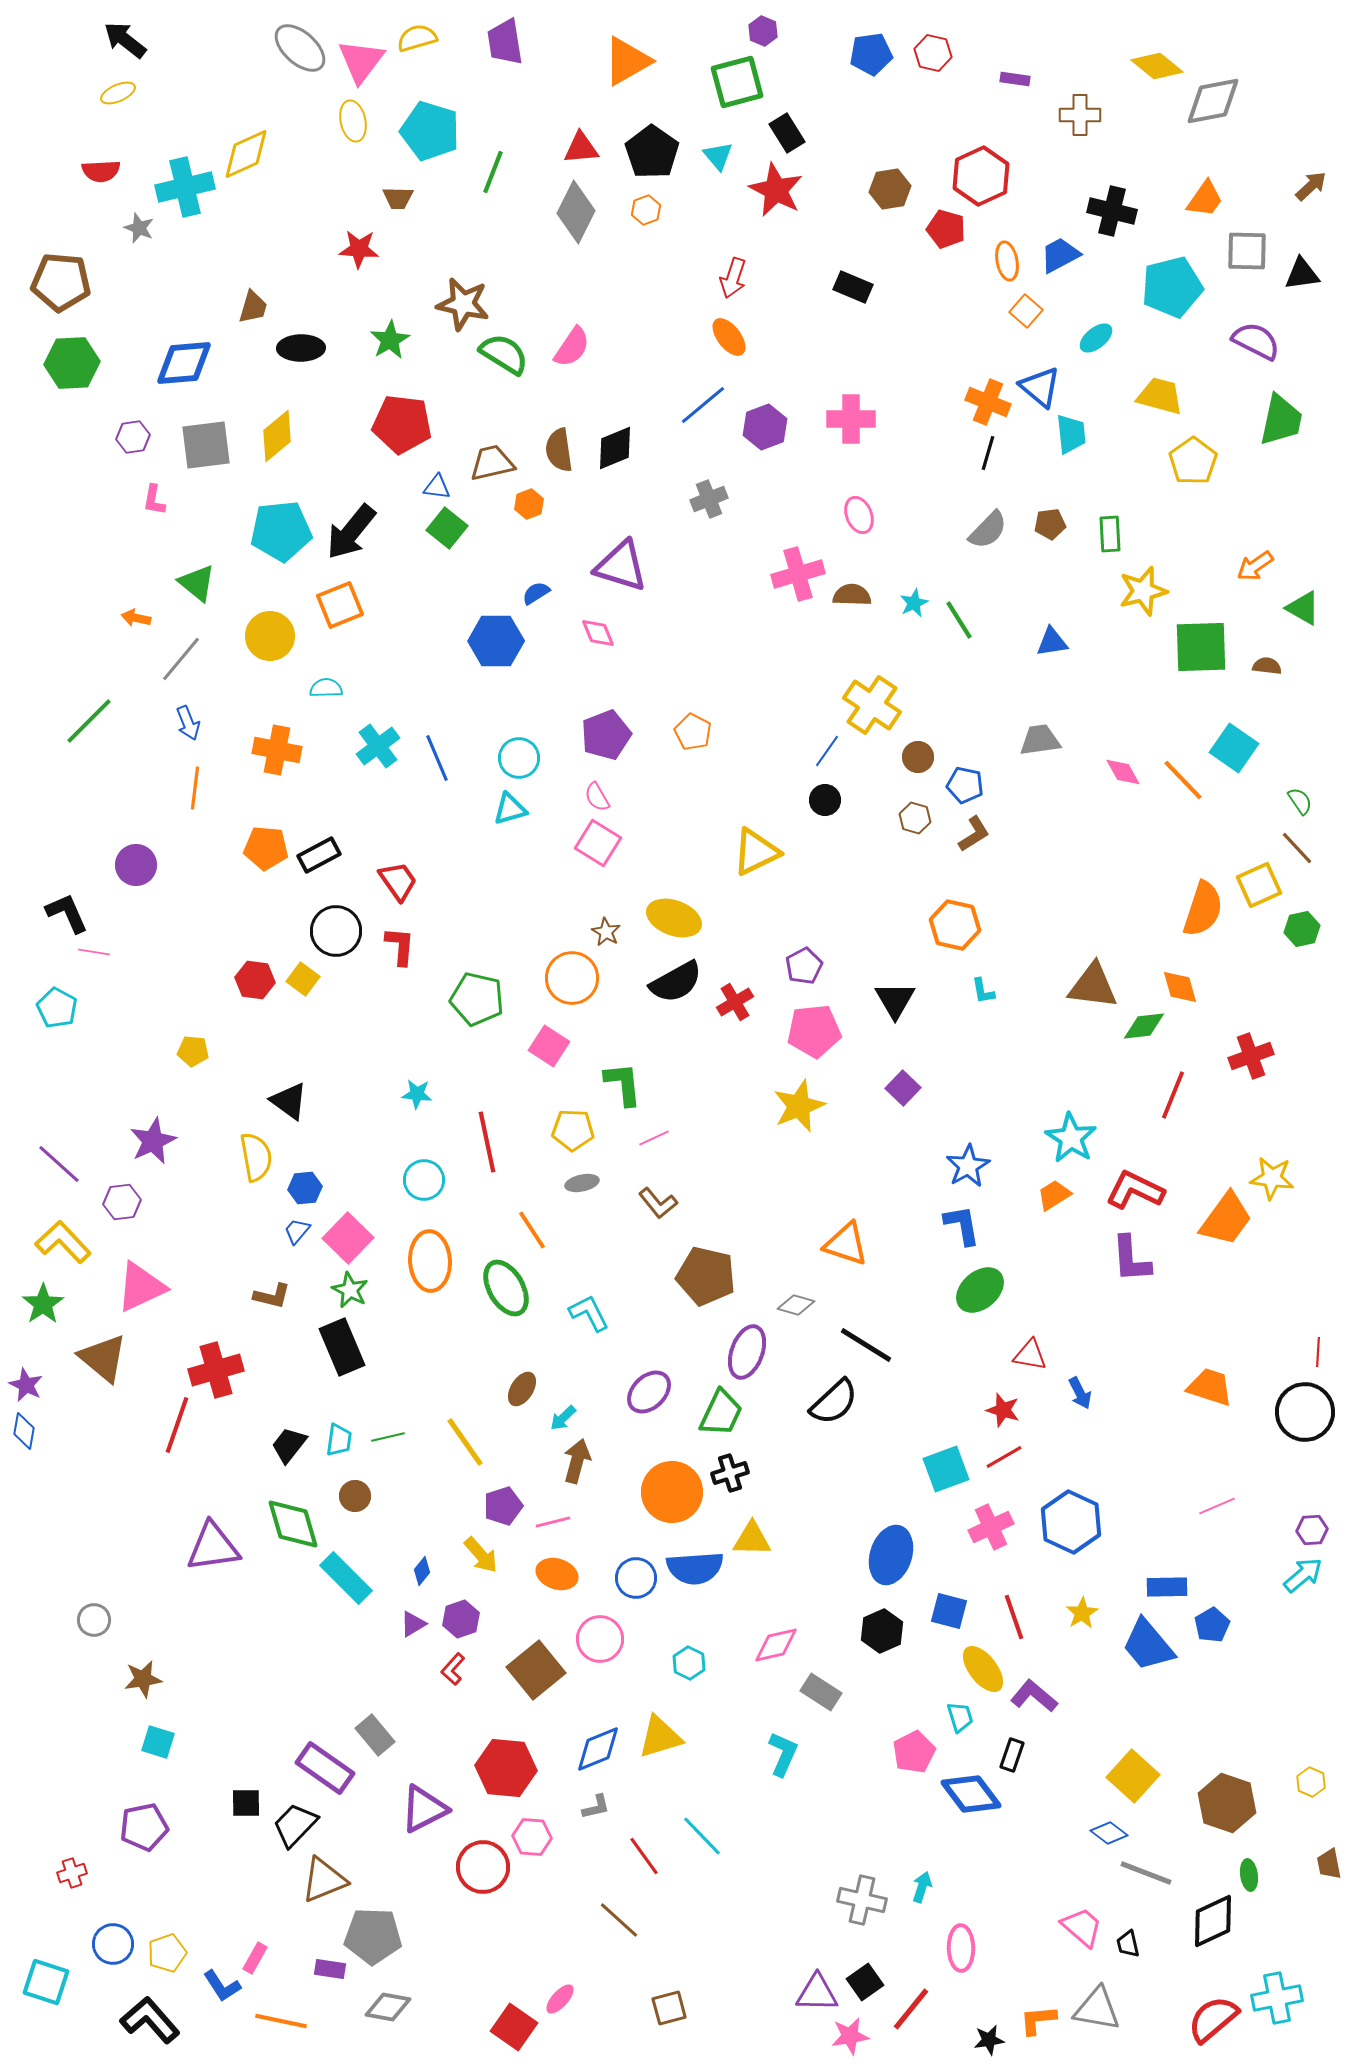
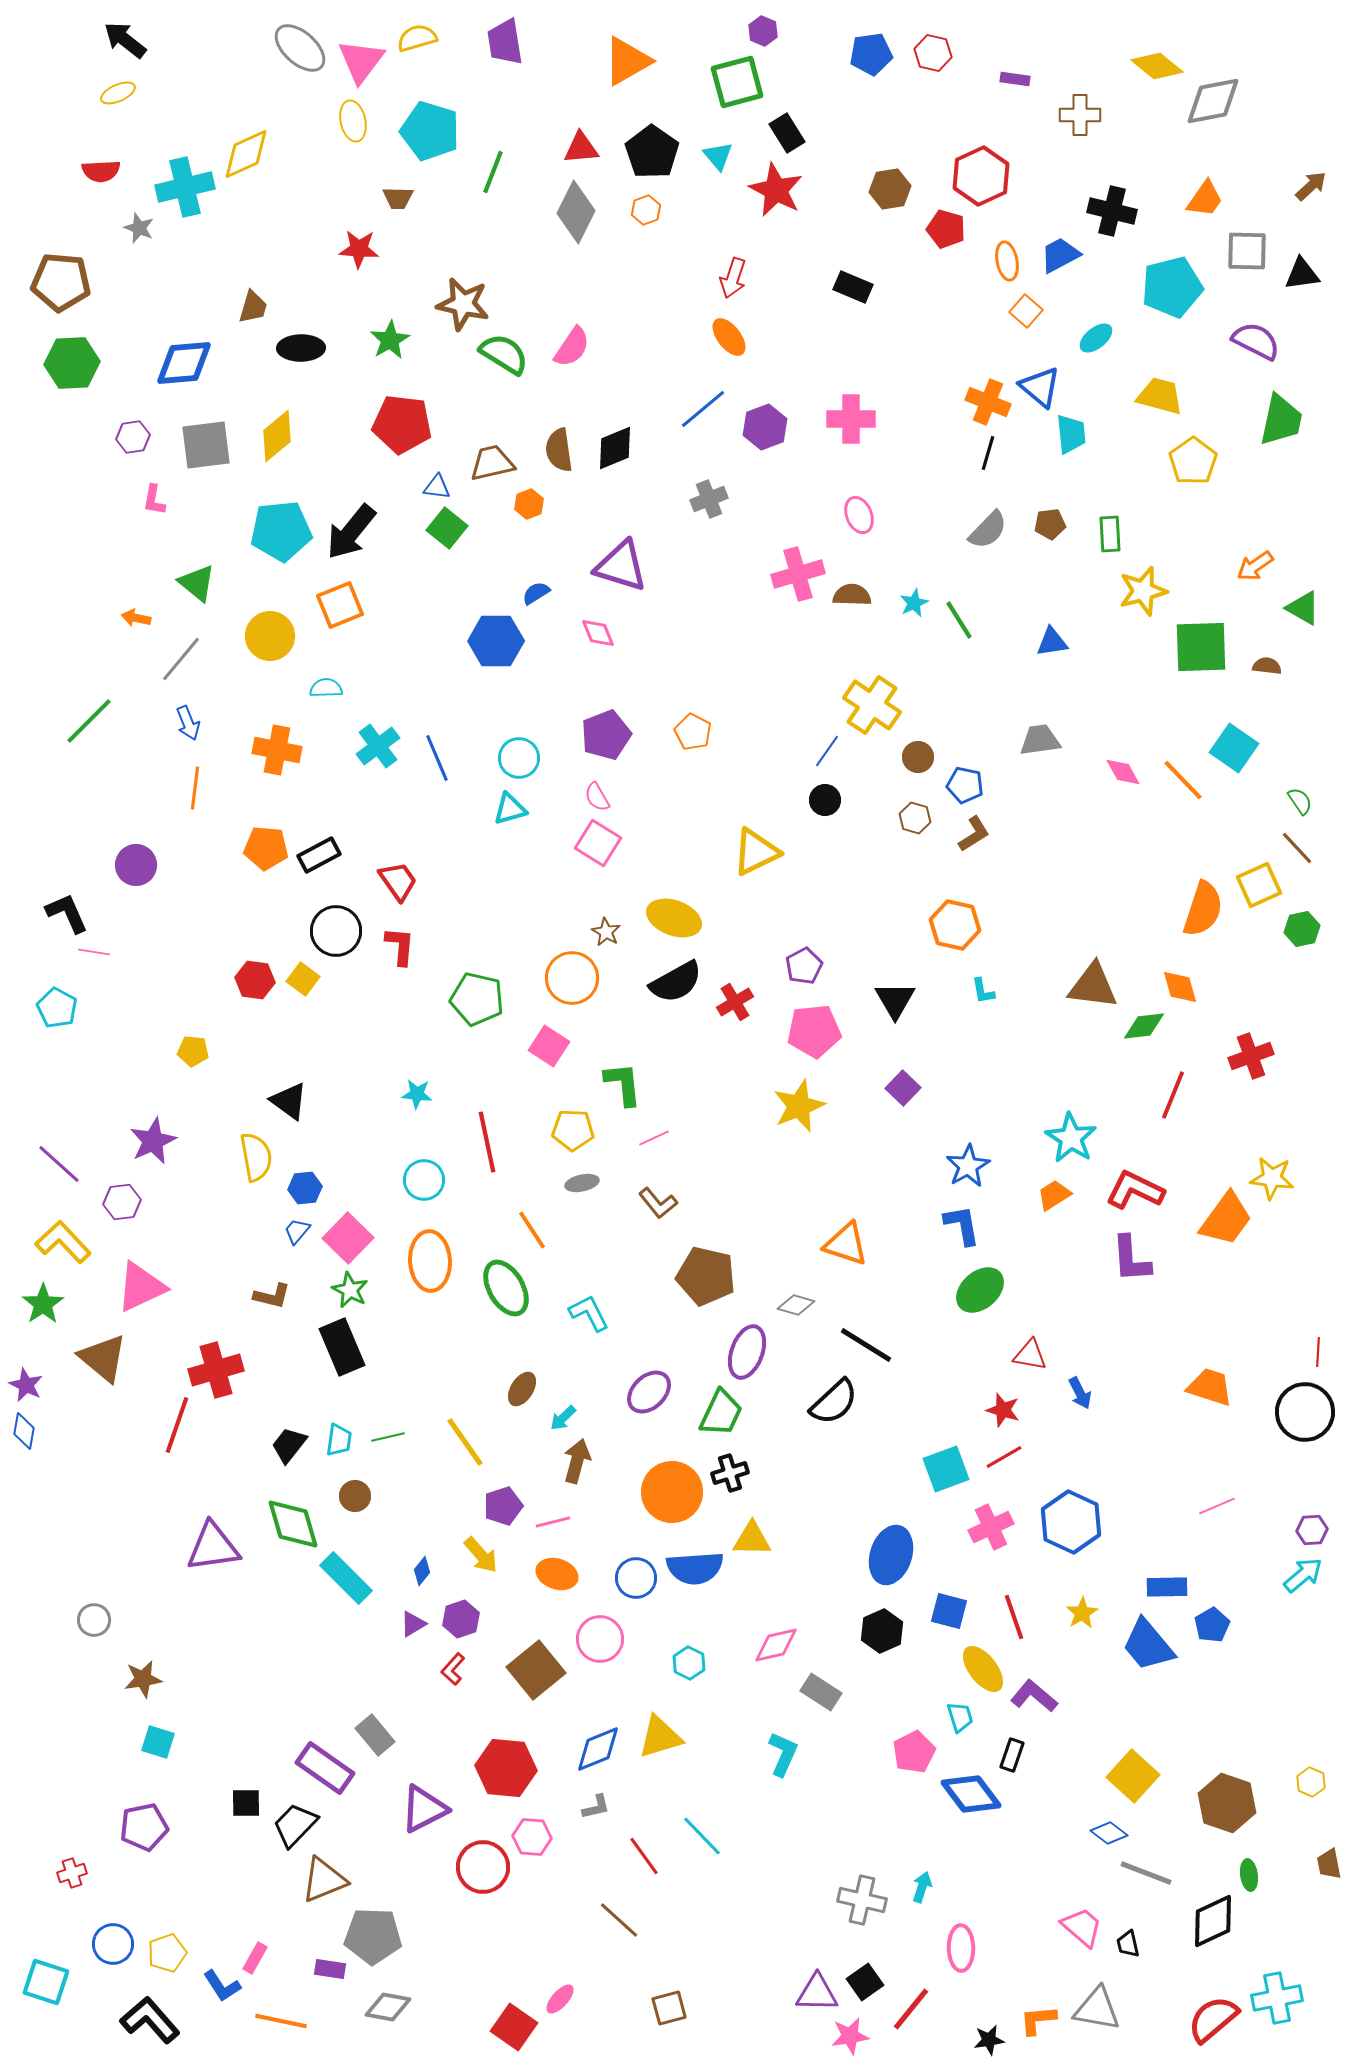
blue line at (703, 405): moved 4 px down
